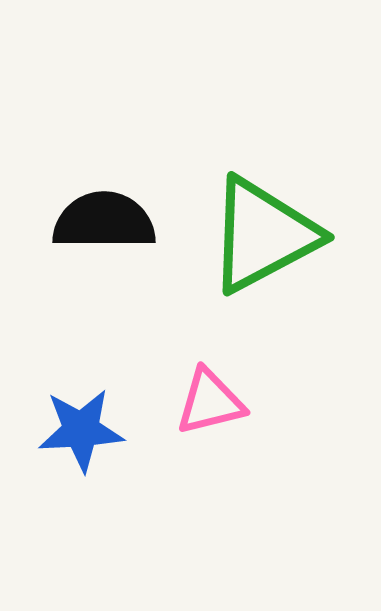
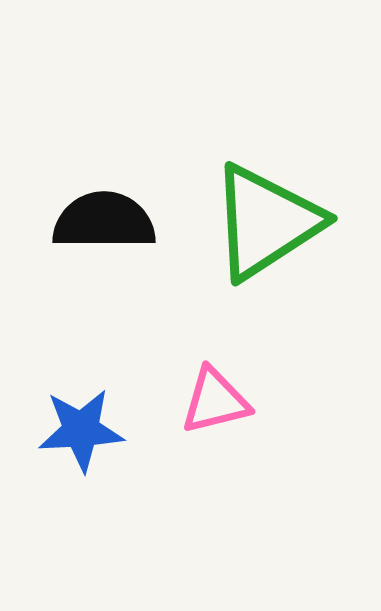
green triangle: moved 3 px right, 13 px up; rotated 5 degrees counterclockwise
pink triangle: moved 5 px right, 1 px up
